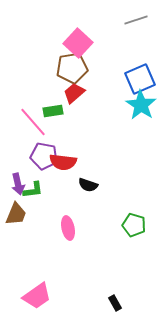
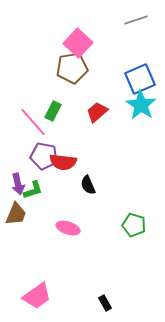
red trapezoid: moved 23 px right, 19 px down
green rectangle: rotated 54 degrees counterclockwise
black semicircle: rotated 48 degrees clockwise
green L-shape: rotated 10 degrees counterclockwise
pink ellipse: rotated 60 degrees counterclockwise
black rectangle: moved 10 px left
